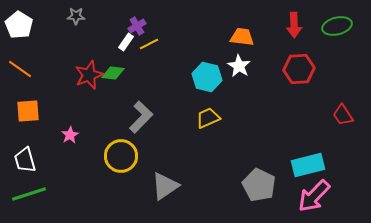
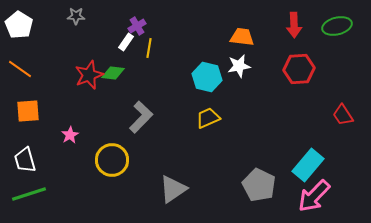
yellow line: moved 4 px down; rotated 54 degrees counterclockwise
white star: rotated 30 degrees clockwise
yellow circle: moved 9 px left, 4 px down
cyan rectangle: rotated 36 degrees counterclockwise
gray triangle: moved 8 px right, 3 px down
